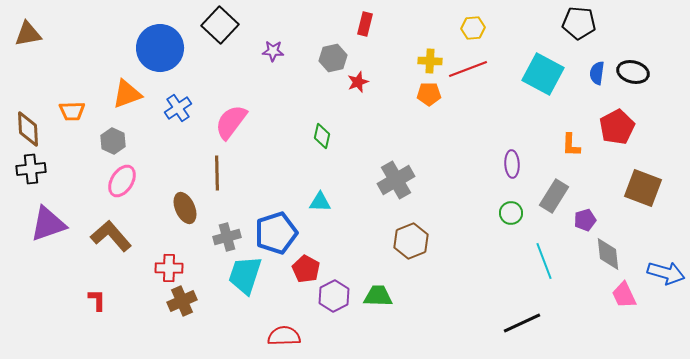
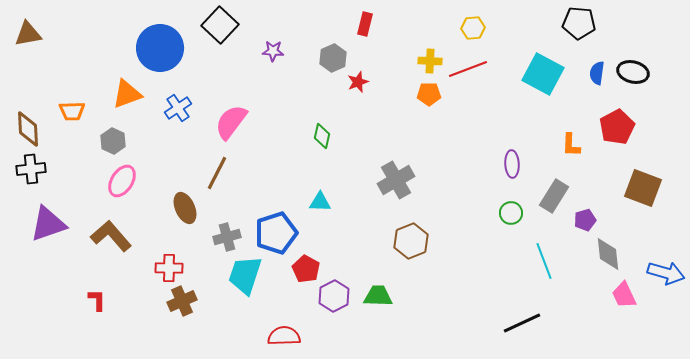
gray hexagon at (333, 58): rotated 12 degrees counterclockwise
brown line at (217, 173): rotated 28 degrees clockwise
